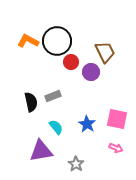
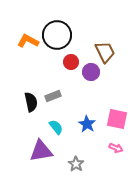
black circle: moved 6 px up
